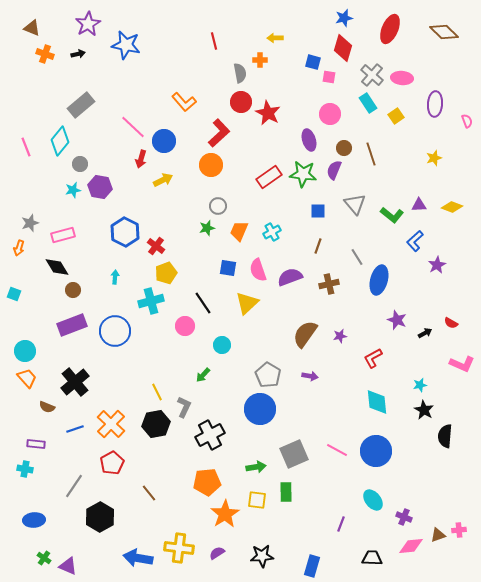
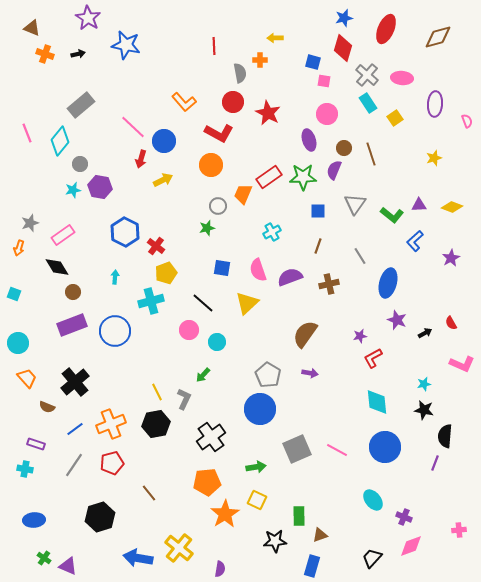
purple star at (88, 24): moved 6 px up; rotated 10 degrees counterclockwise
red ellipse at (390, 29): moved 4 px left
brown diamond at (444, 32): moved 6 px left, 5 px down; rotated 60 degrees counterclockwise
red line at (214, 41): moved 5 px down; rotated 12 degrees clockwise
gray cross at (372, 75): moved 5 px left
pink square at (329, 77): moved 5 px left, 4 px down
red circle at (241, 102): moved 8 px left
pink circle at (330, 114): moved 3 px left
yellow square at (396, 116): moved 1 px left, 2 px down
red L-shape at (219, 133): rotated 72 degrees clockwise
pink line at (26, 147): moved 1 px right, 14 px up
green star at (303, 174): moved 3 px down; rotated 8 degrees counterclockwise
gray triangle at (355, 204): rotated 15 degrees clockwise
orange trapezoid at (239, 231): moved 4 px right, 37 px up
pink rectangle at (63, 235): rotated 20 degrees counterclockwise
gray line at (357, 257): moved 3 px right, 1 px up
purple star at (437, 265): moved 14 px right, 7 px up
blue square at (228, 268): moved 6 px left
blue ellipse at (379, 280): moved 9 px right, 3 px down
brown circle at (73, 290): moved 2 px down
black line at (203, 303): rotated 15 degrees counterclockwise
red semicircle at (451, 323): rotated 32 degrees clockwise
pink circle at (185, 326): moved 4 px right, 4 px down
purple star at (340, 336): moved 20 px right
cyan circle at (222, 345): moved 5 px left, 3 px up
cyan circle at (25, 351): moved 7 px left, 8 px up
purple arrow at (310, 376): moved 3 px up
cyan star at (420, 385): moved 4 px right, 1 px up
gray L-shape at (184, 407): moved 8 px up
black star at (424, 410): rotated 18 degrees counterclockwise
orange cross at (111, 424): rotated 24 degrees clockwise
blue line at (75, 429): rotated 18 degrees counterclockwise
black cross at (210, 435): moved 1 px right, 2 px down; rotated 8 degrees counterclockwise
purple rectangle at (36, 444): rotated 12 degrees clockwise
blue circle at (376, 451): moved 9 px right, 4 px up
gray square at (294, 454): moved 3 px right, 5 px up
red pentagon at (112, 463): rotated 15 degrees clockwise
gray line at (74, 486): moved 21 px up
green rectangle at (286, 492): moved 13 px right, 24 px down
yellow square at (257, 500): rotated 18 degrees clockwise
black hexagon at (100, 517): rotated 12 degrees clockwise
purple line at (341, 524): moved 94 px right, 61 px up
brown triangle at (438, 535): moved 118 px left
pink diamond at (411, 546): rotated 15 degrees counterclockwise
yellow cross at (179, 548): rotated 32 degrees clockwise
purple semicircle at (217, 553): moved 3 px right, 16 px down; rotated 133 degrees clockwise
black star at (262, 556): moved 13 px right, 15 px up
black trapezoid at (372, 558): rotated 50 degrees counterclockwise
